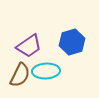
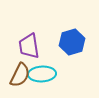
purple trapezoid: rotated 116 degrees clockwise
cyan ellipse: moved 4 px left, 3 px down
